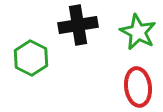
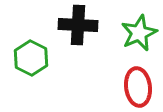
black cross: rotated 12 degrees clockwise
green star: moved 1 px right, 1 px down; rotated 21 degrees clockwise
